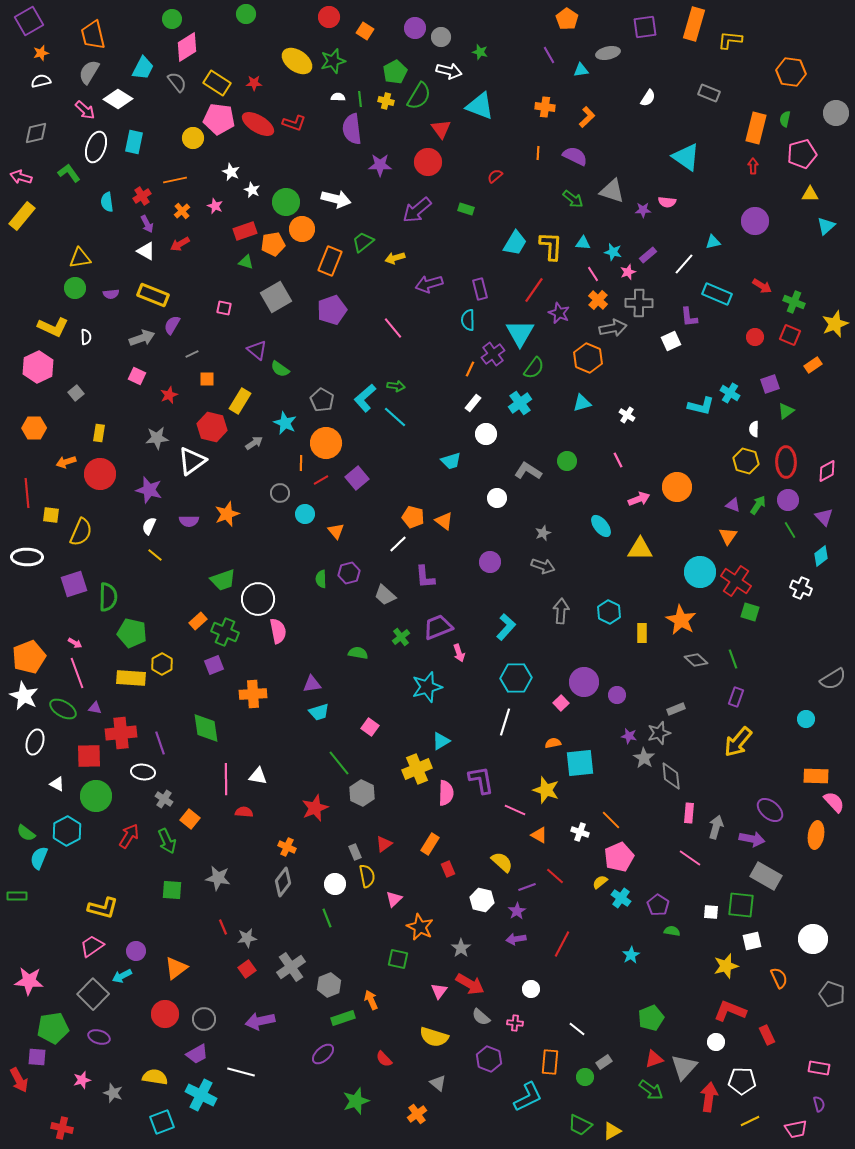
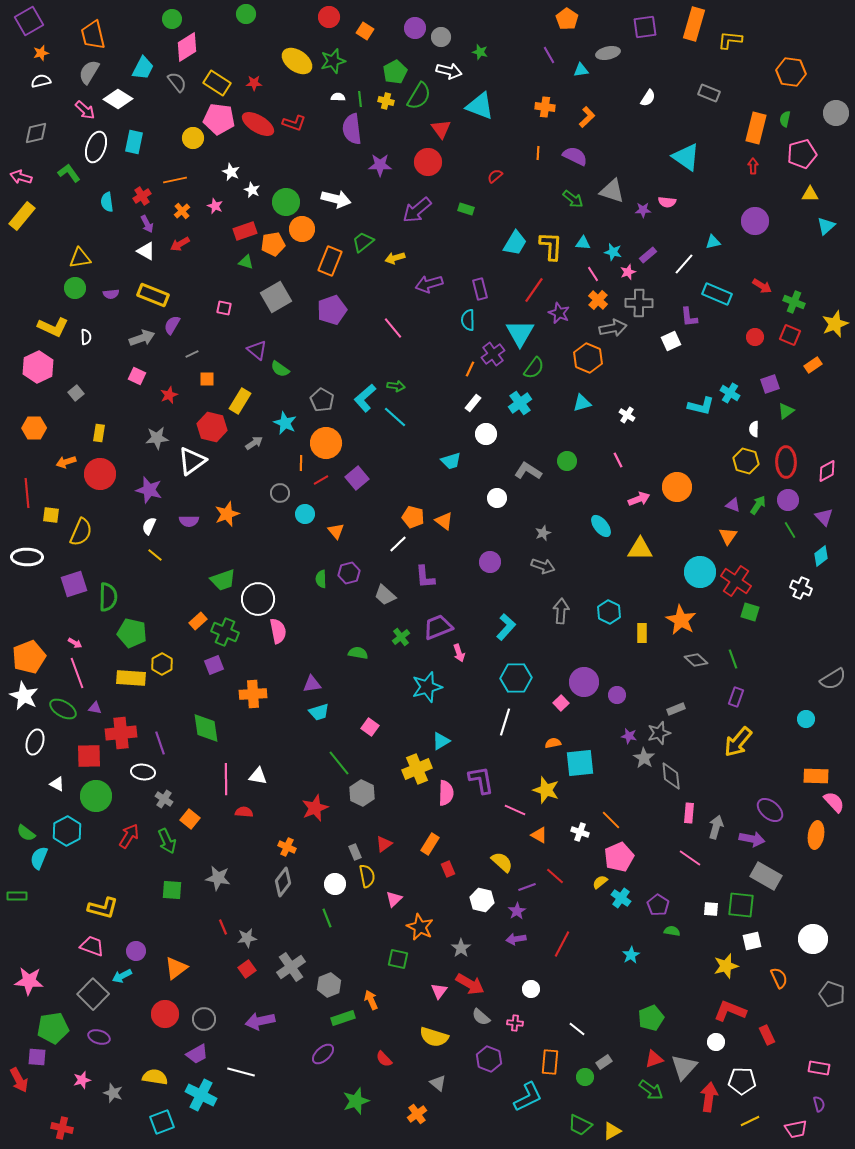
white square at (711, 912): moved 3 px up
pink trapezoid at (92, 946): rotated 55 degrees clockwise
